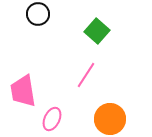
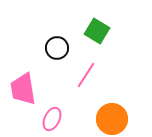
black circle: moved 19 px right, 34 px down
green square: rotated 10 degrees counterclockwise
pink trapezoid: moved 2 px up
orange circle: moved 2 px right
